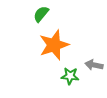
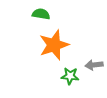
green semicircle: rotated 60 degrees clockwise
gray arrow: rotated 18 degrees counterclockwise
